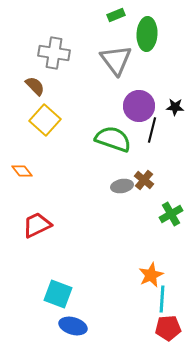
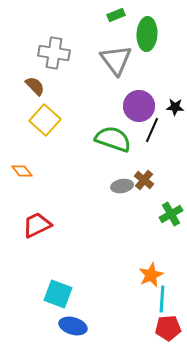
black line: rotated 10 degrees clockwise
